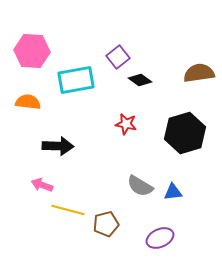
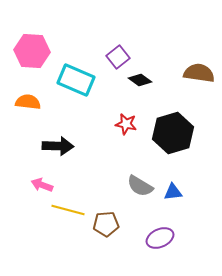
brown semicircle: rotated 16 degrees clockwise
cyan rectangle: rotated 33 degrees clockwise
black hexagon: moved 12 px left
brown pentagon: rotated 10 degrees clockwise
